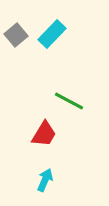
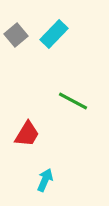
cyan rectangle: moved 2 px right
green line: moved 4 px right
red trapezoid: moved 17 px left
